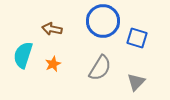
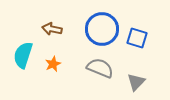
blue circle: moved 1 px left, 8 px down
gray semicircle: rotated 100 degrees counterclockwise
